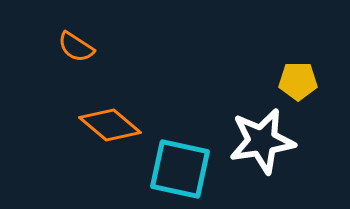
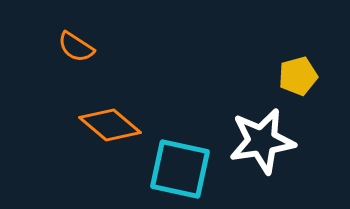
yellow pentagon: moved 5 px up; rotated 15 degrees counterclockwise
